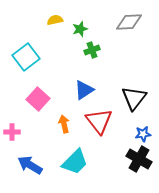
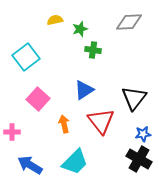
green cross: moved 1 px right; rotated 28 degrees clockwise
red triangle: moved 2 px right
